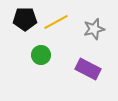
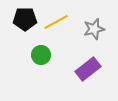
purple rectangle: rotated 65 degrees counterclockwise
